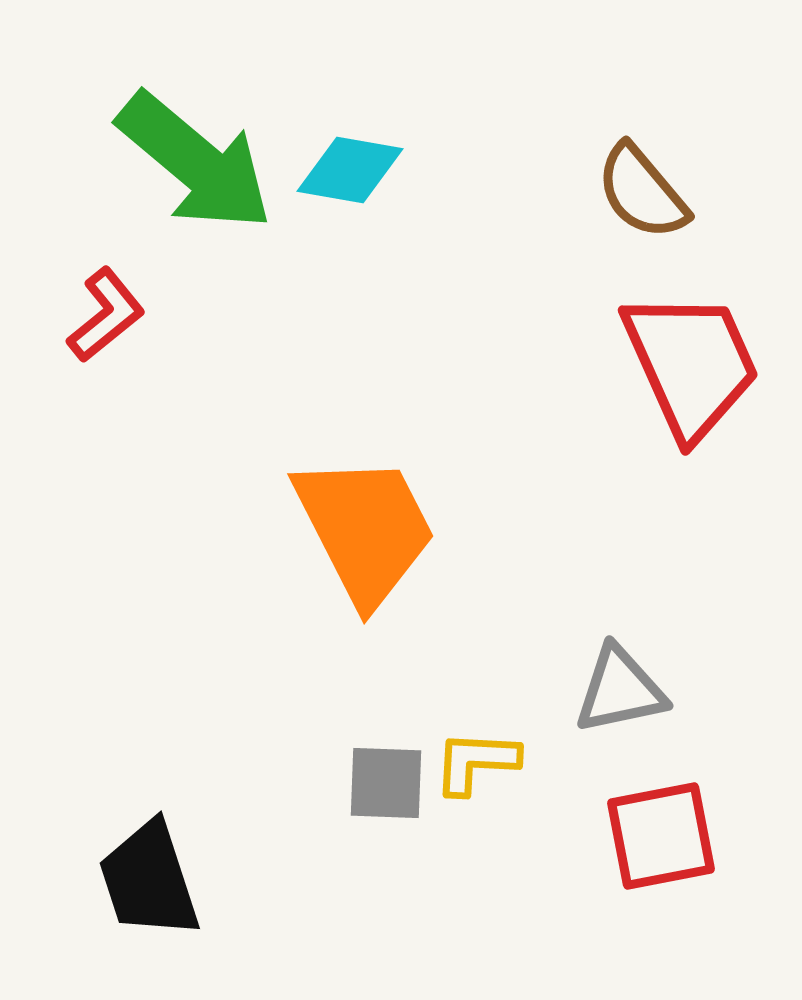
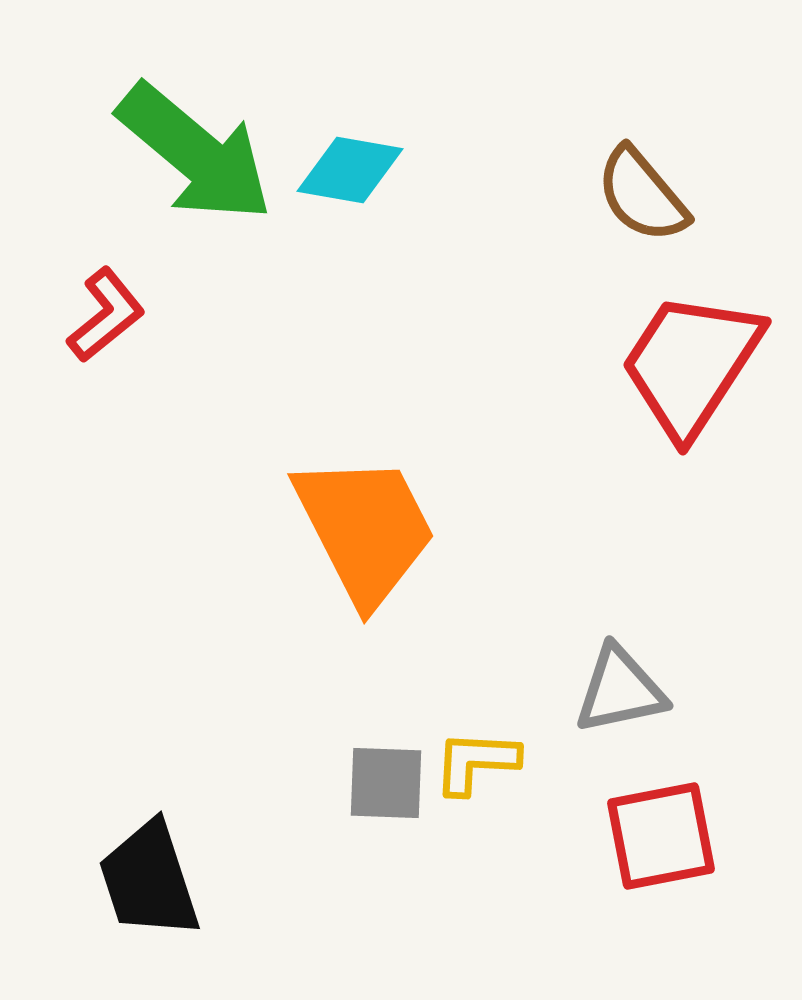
green arrow: moved 9 px up
brown semicircle: moved 3 px down
red trapezoid: rotated 123 degrees counterclockwise
